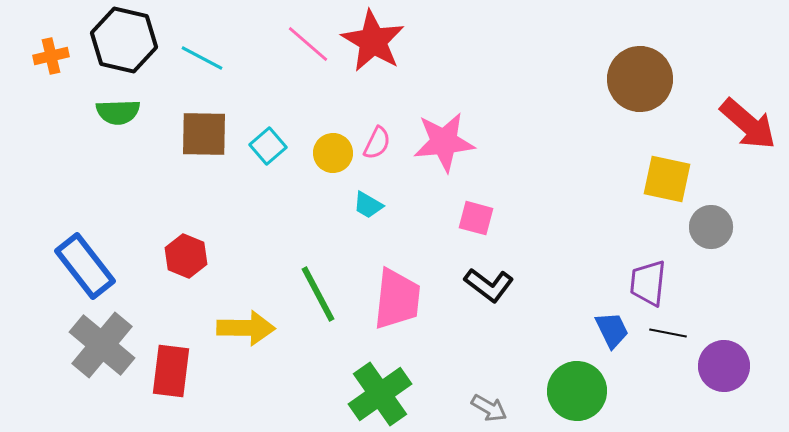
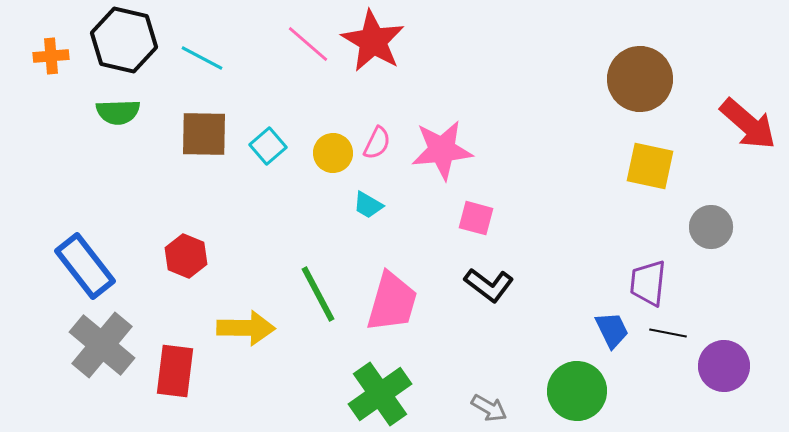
orange cross: rotated 8 degrees clockwise
pink star: moved 2 px left, 8 px down
yellow square: moved 17 px left, 13 px up
pink trapezoid: moved 5 px left, 3 px down; rotated 10 degrees clockwise
red rectangle: moved 4 px right
